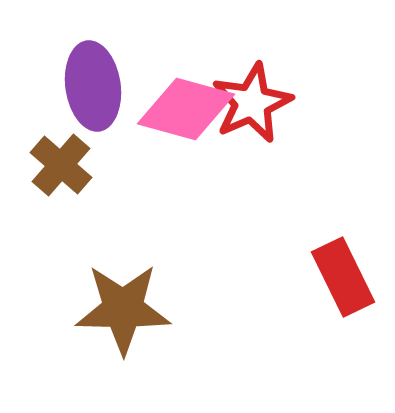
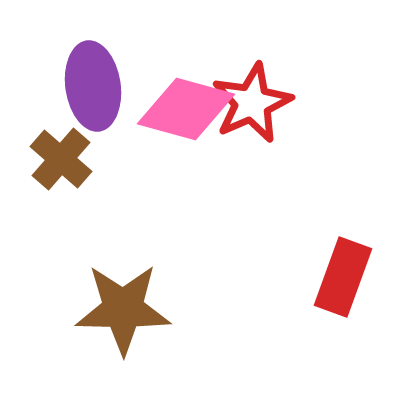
brown cross: moved 6 px up
red rectangle: rotated 46 degrees clockwise
